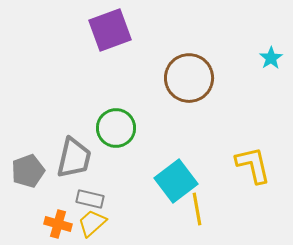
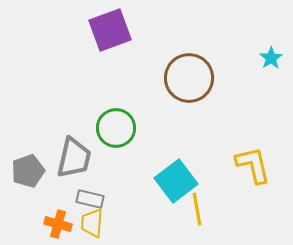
yellow trapezoid: rotated 44 degrees counterclockwise
